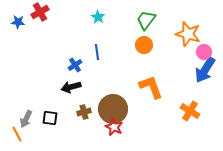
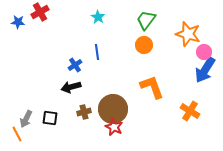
orange L-shape: moved 1 px right
